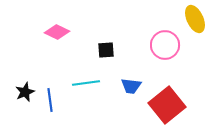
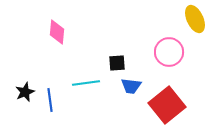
pink diamond: rotated 70 degrees clockwise
pink circle: moved 4 px right, 7 px down
black square: moved 11 px right, 13 px down
